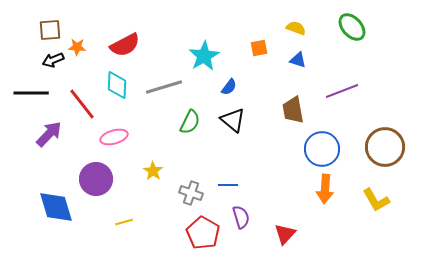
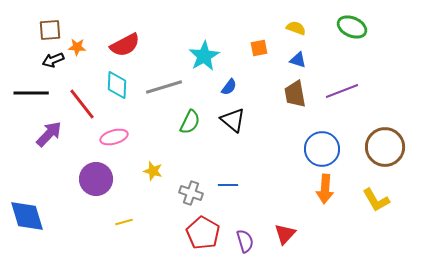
green ellipse: rotated 24 degrees counterclockwise
brown trapezoid: moved 2 px right, 16 px up
yellow star: rotated 18 degrees counterclockwise
blue diamond: moved 29 px left, 9 px down
purple semicircle: moved 4 px right, 24 px down
